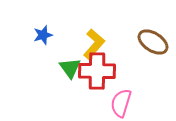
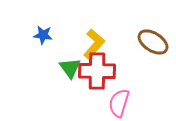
blue star: rotated 24 degrees clockwise
pink semicircle: moved 2 px left
